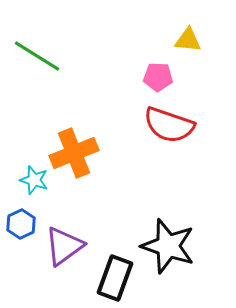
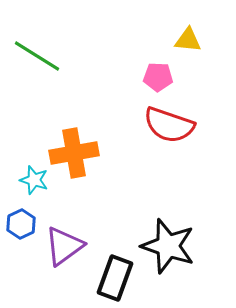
orange cross: rotated 12 degrees clockwise
